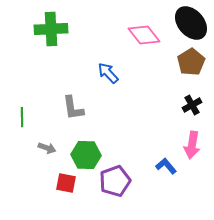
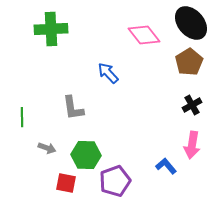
brown pentagon: moved 2 px left
